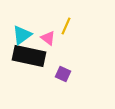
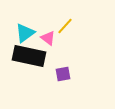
yellow line: moved 1 px left; rotated 18 degrees clockwise
cyan triangle: moved 3 px right, 2 px up
purple square: rotated 35 degrees counterclockwise
